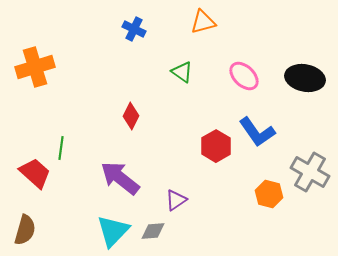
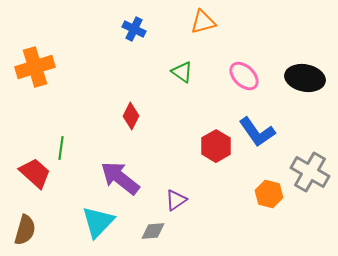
cyan triangle: moved 15 px left, 9 px up
